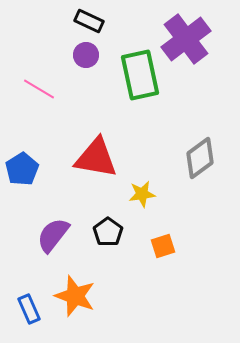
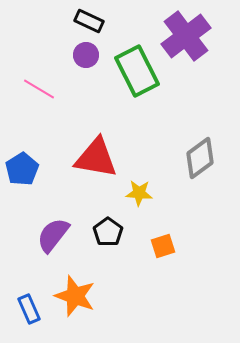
purple cross: moved 3 px up
green rectangle: moved 3 px left, 4 px up; rotated 15 degrees counterclockwise
yellow star: moved 3 px left, 1 px up; rotated 12 degrees clockwise
